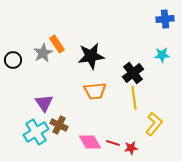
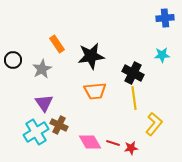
blue cross: moved 1 px up
gray star: moved 1 px left, 16 px down
black cross: rotated 25 degrees counterclockwise
